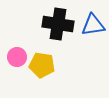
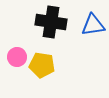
black cross: moved 7 px left, 2 px up
